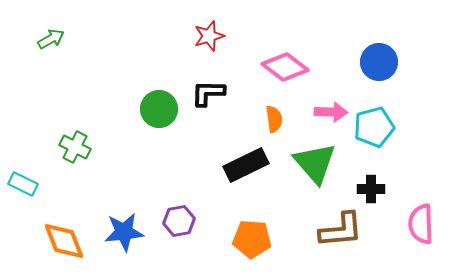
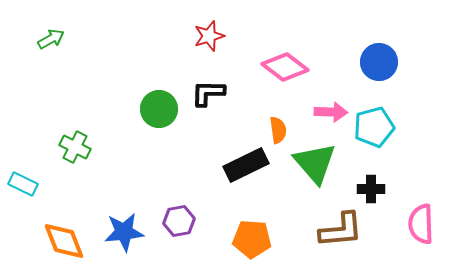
orange semicircle: moved 4 px right, 11 px down
